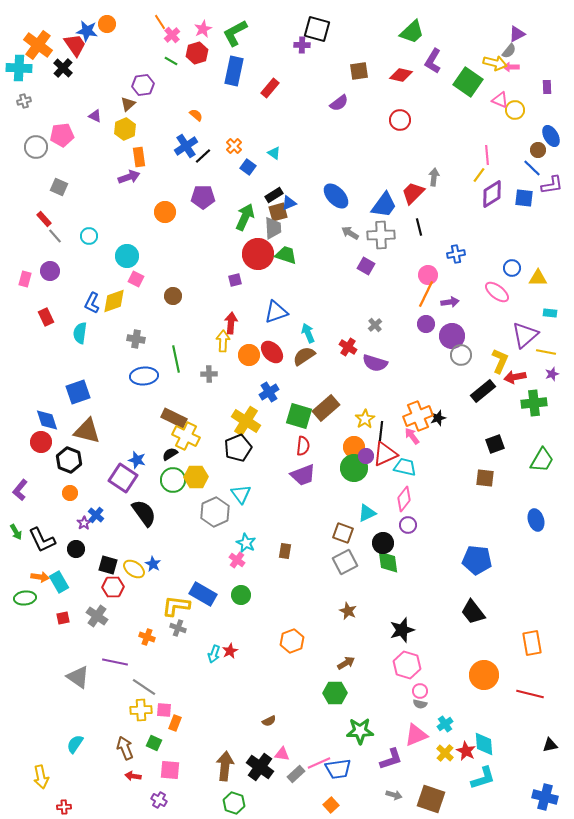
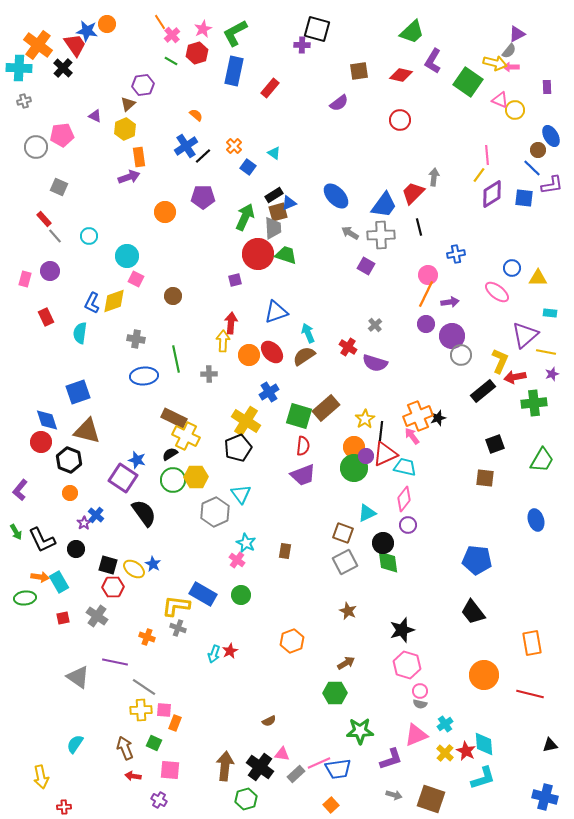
green hexagon at (234, 803): moved 12 px right, 4 px up; rotated 25 degrees clockwise
